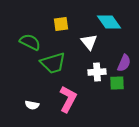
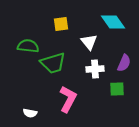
cyan diamond: moved 4 px right
green semicircle: moved 2 px left, 4 px down; rotated 20 degrees counterclockwise
white cross: moved 2 px left, 3 px up
green square: moved 6 px down
white semicircle: moved 2 px left, 8 px down
